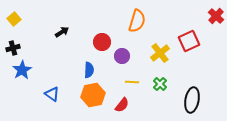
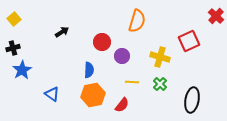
yellow cross: moved 4 px down; rotated 36 degrees counterclockwise
